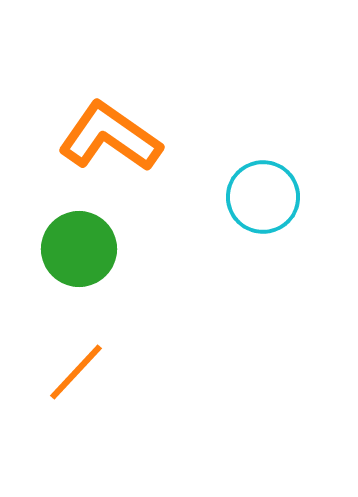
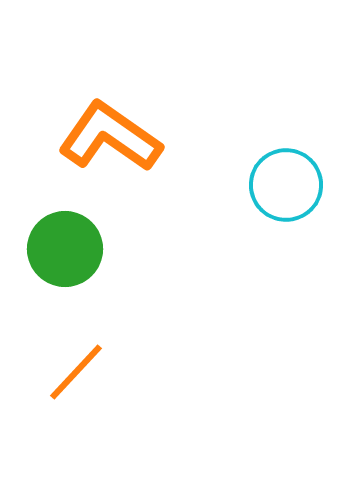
cyan circle: moved 23 px right, 12 px up
green circle: moved 14 px left
